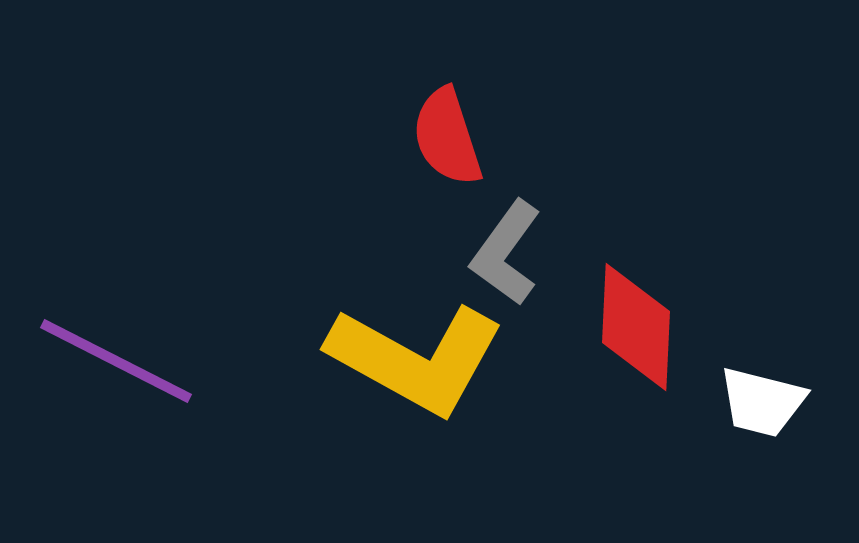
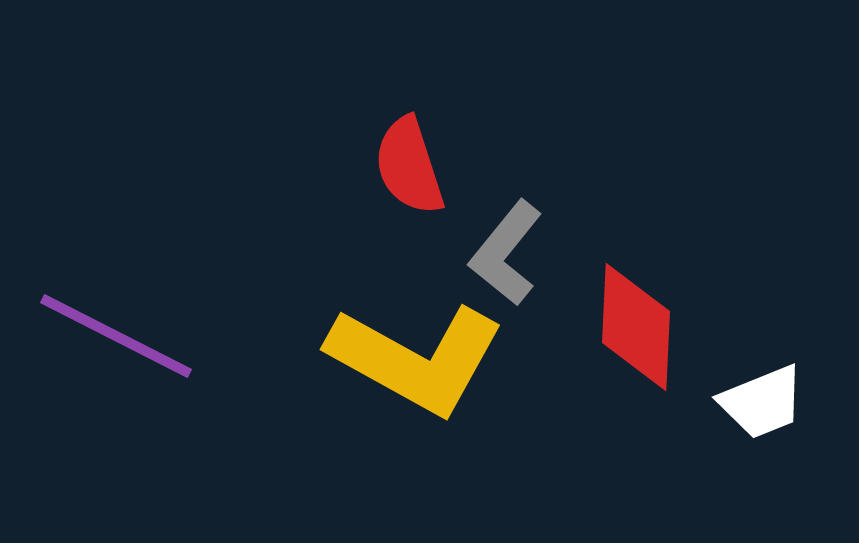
red semicircle: moved 38 px left, 29 px down
gray L-shape: rotated 3 degrees clockwise
purple line: moved 25 px up
white trapezoid: rotated 36 degrees counterclockwise
